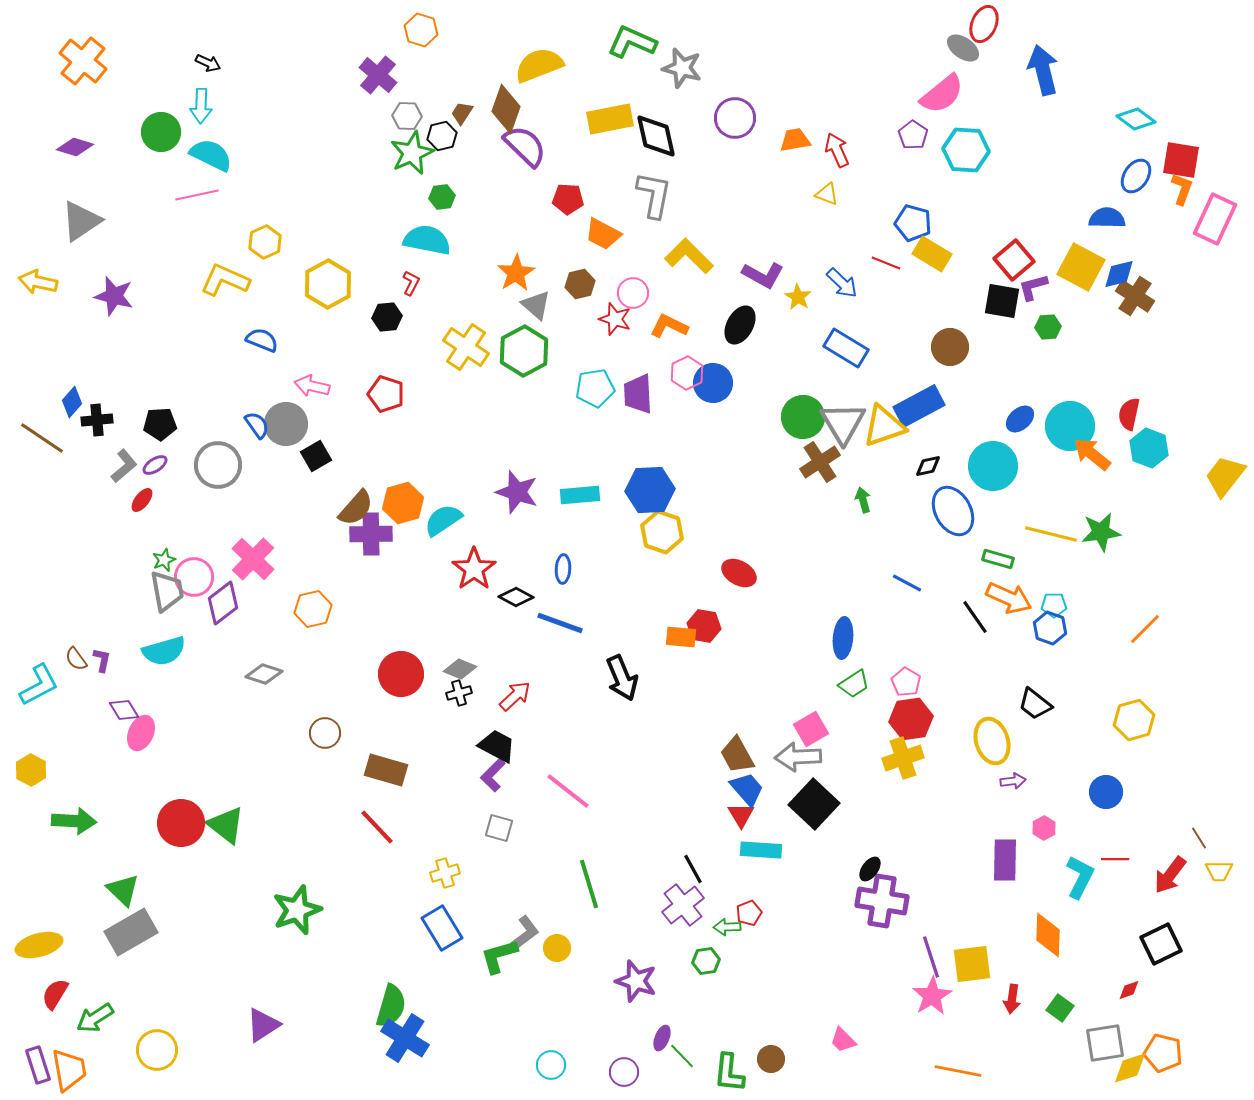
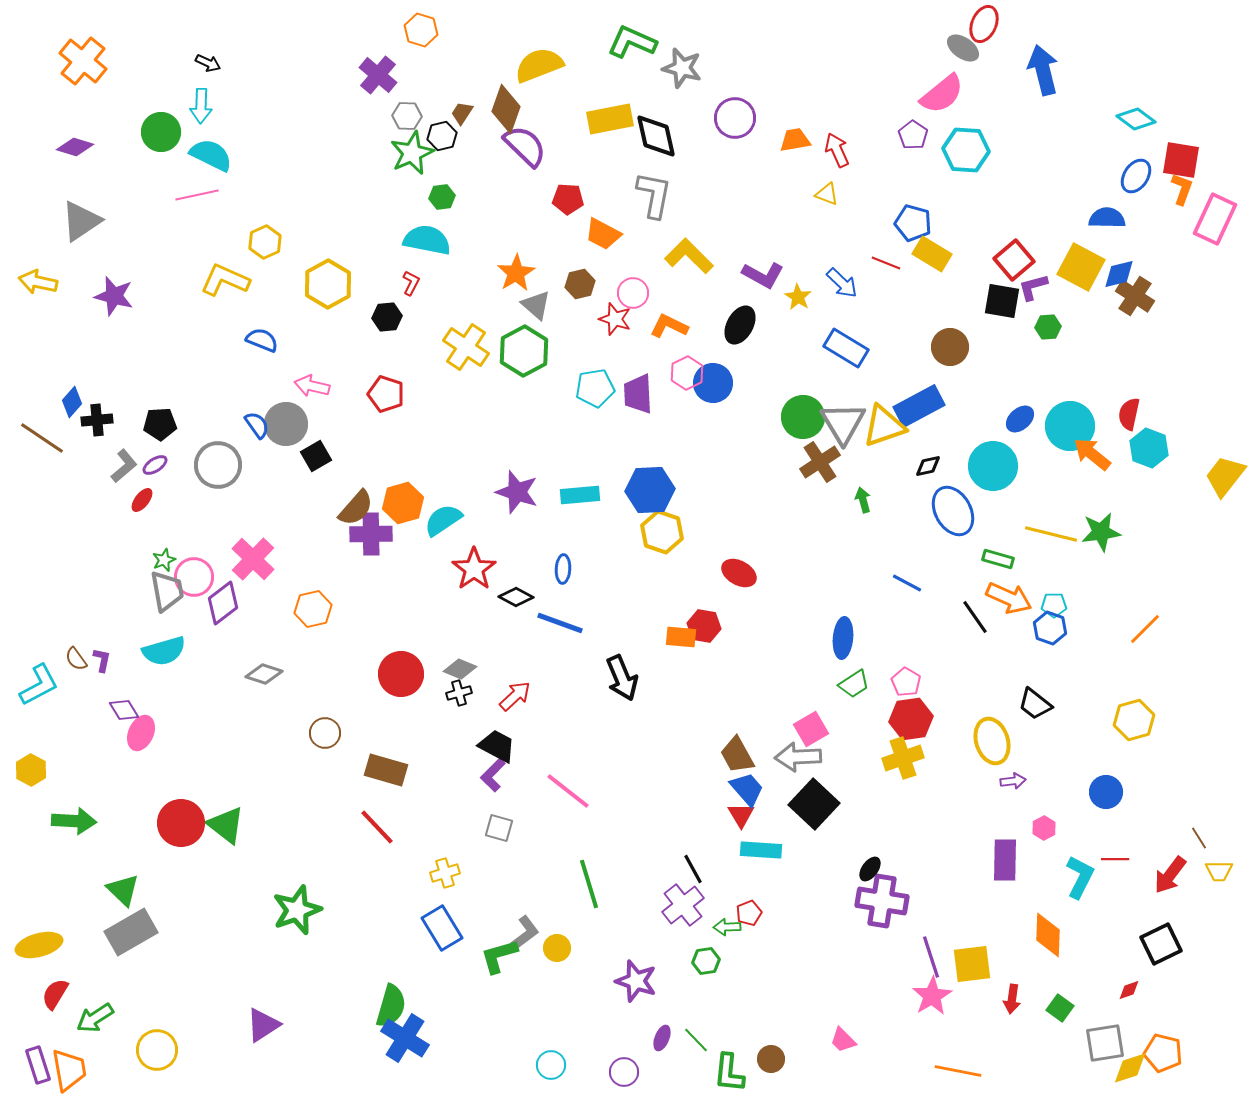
green line at (682, 1056): moved 14 px right, 16 px up
